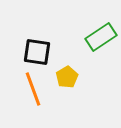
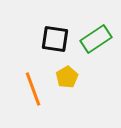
green rectangle: moved 5 px left, 2 px down
black square: moved 18 px right, 13 px up
